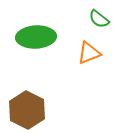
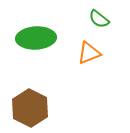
green ellipse: moved 1 px down
brown hexagon: moved 3 px right, 2 px up
